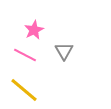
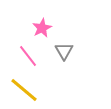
pink star: moved 8 px right, 2 px up
pink line: moved 3 px right, 1 px down; rotated 25 degrees clockwise
